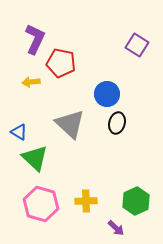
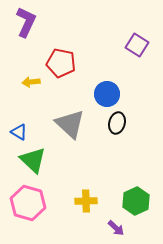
purple L-shape: moved 9 px left, 17 px up
green triangle: moved 2 px left, 2 px down
pink hexagon: moved 13 px left, 1 px up
